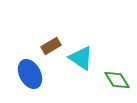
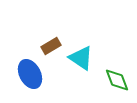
green diamond: rotated 12 degrees clockwise
